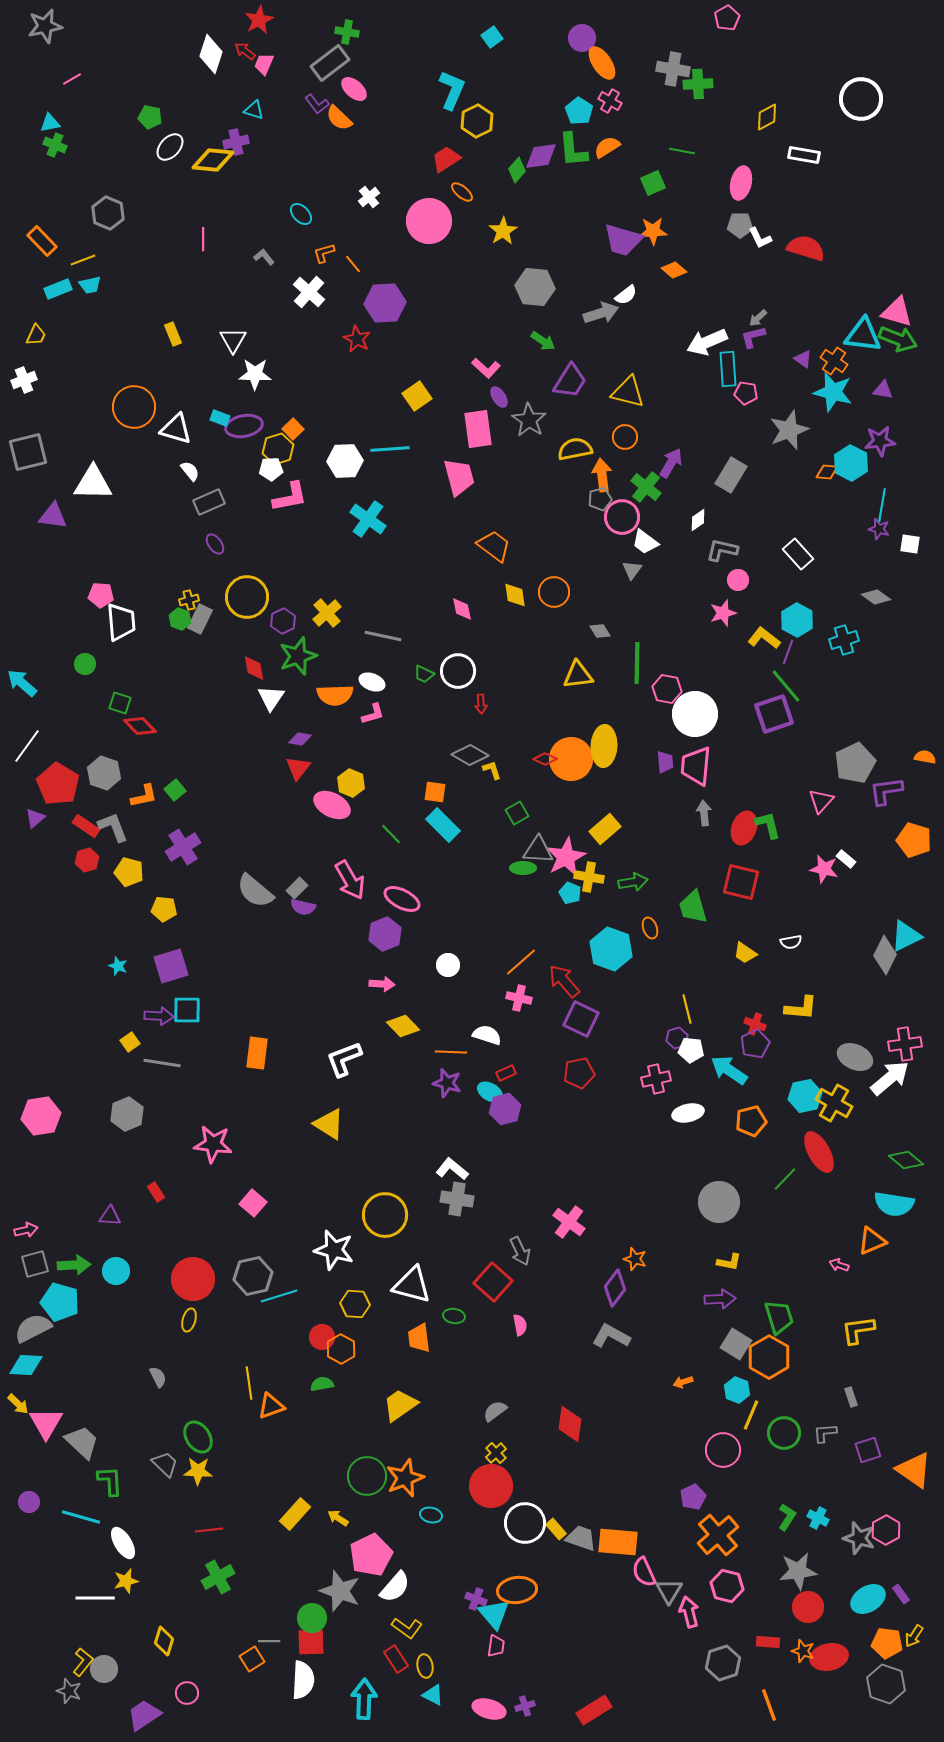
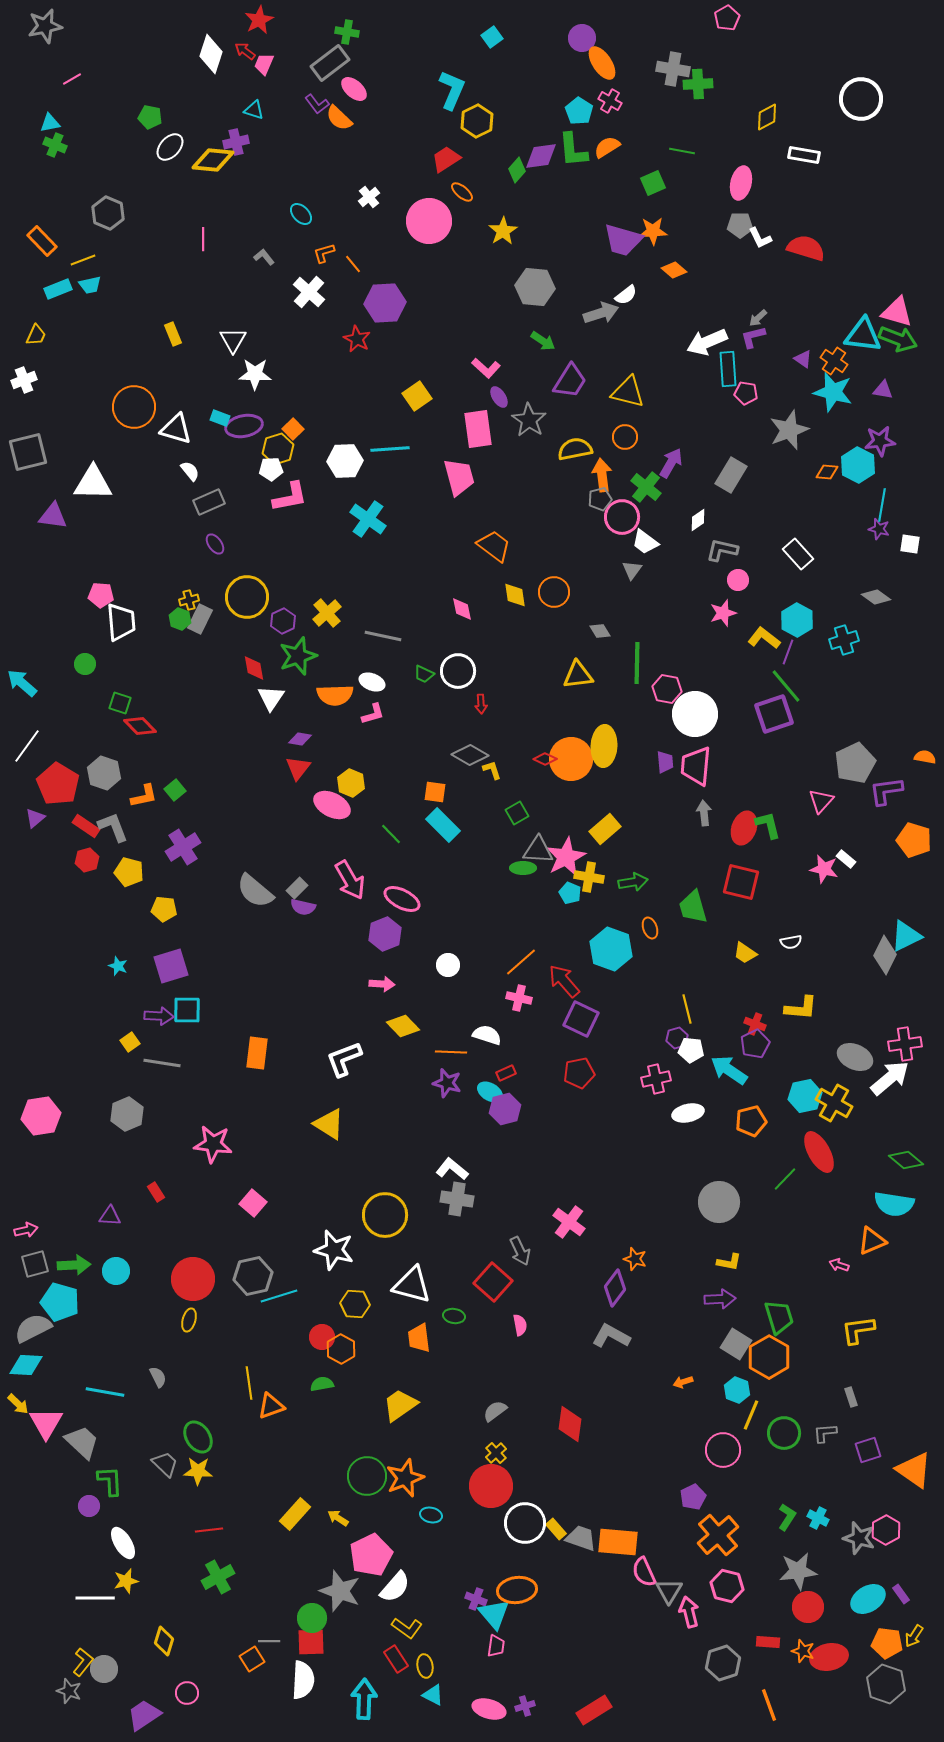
cyan hexagon at (851, 463): moved 7 px right, 2 px down
purple circle at (29, 1502): moved 60 px right, 4 px down
cyan line at (81, 1517): moved 24 px right, 125 px up; rotated 6 degrees counterclockwise
